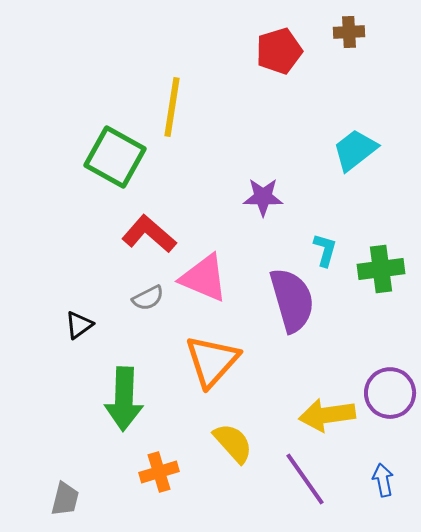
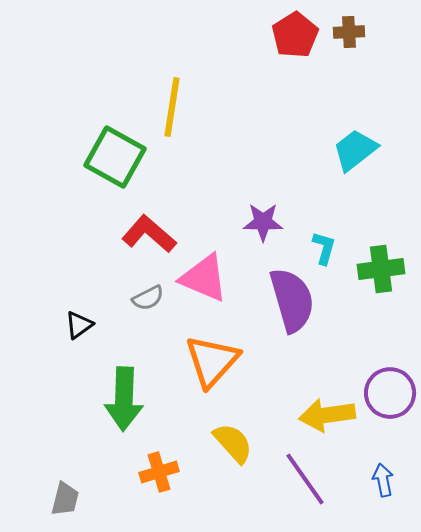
red pentagon: moved 16 px right, 16 px up; rotated 15 degrees counterclockwise
purple star: moved 25 px down
cyan L-shape: moved 1 px left, 2 px up
